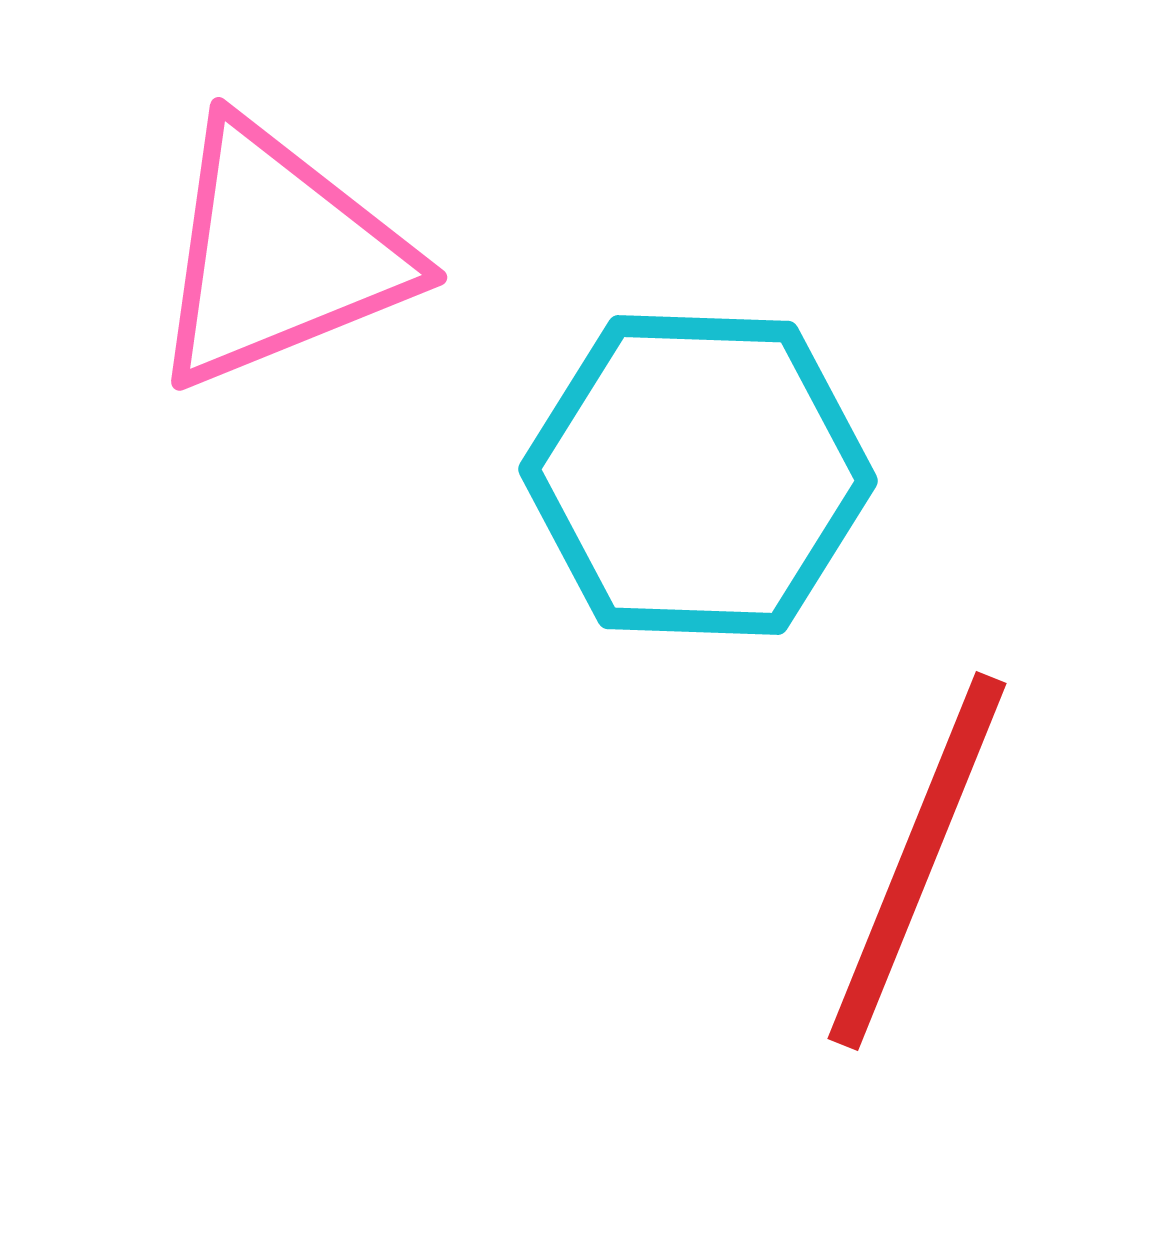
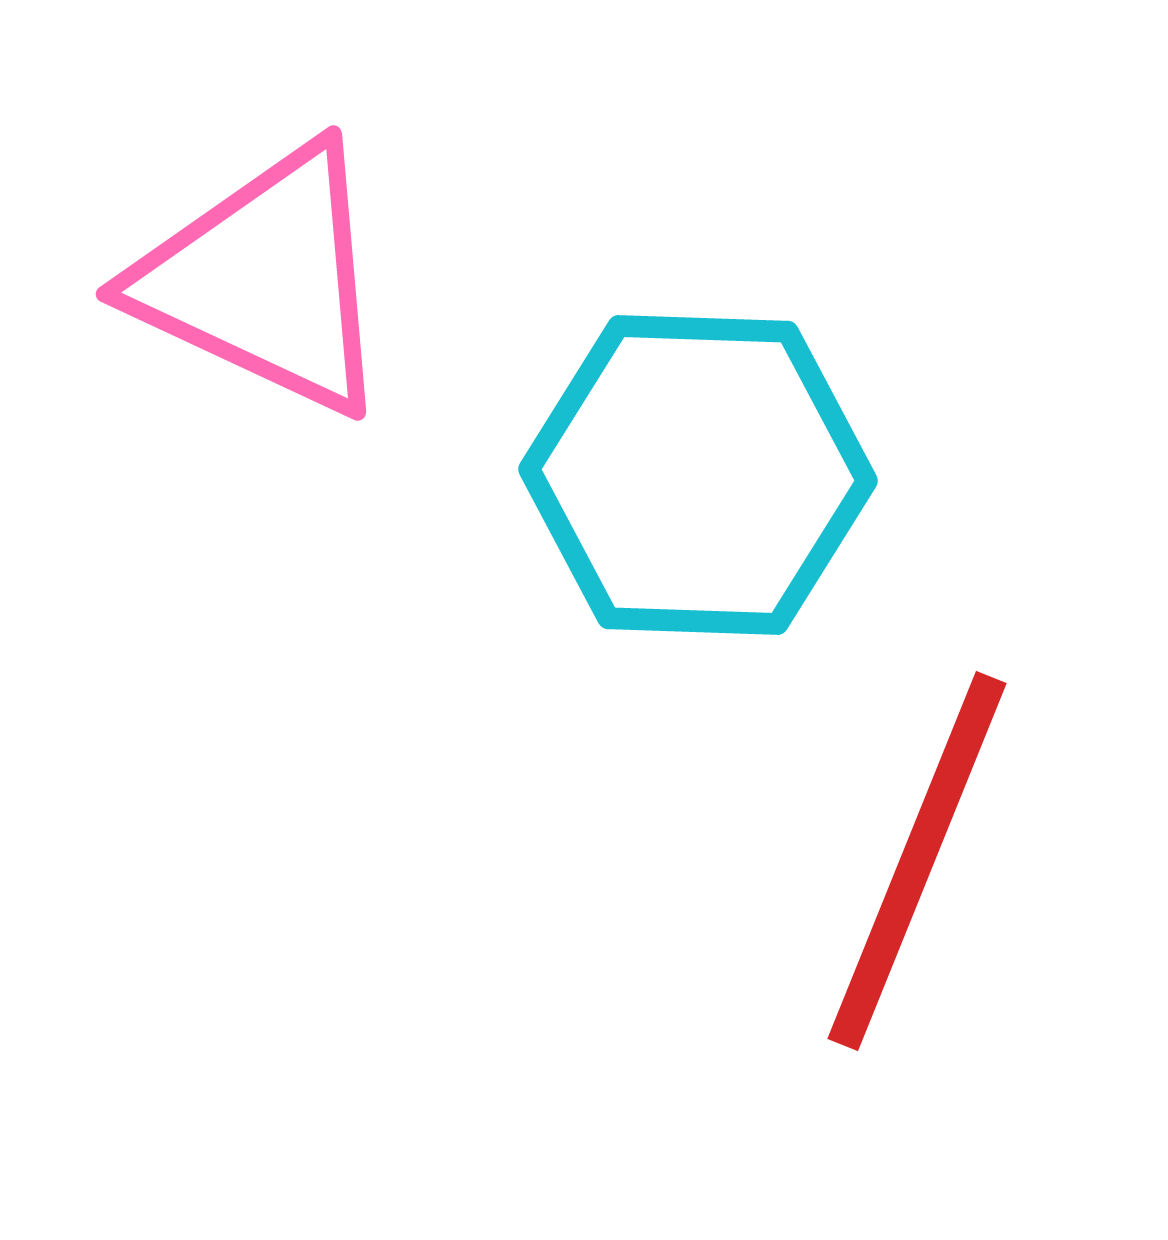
pink triangle: moved 14 px left, 25 px down; rotated 47 degrees clockwise
